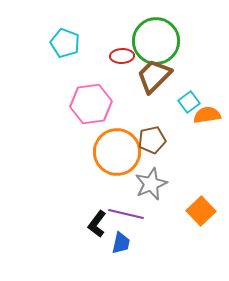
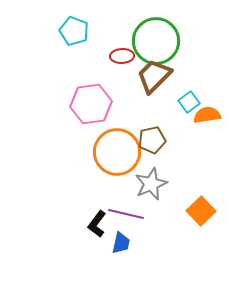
cyan pentagon: moved 9 px right, 12 px up
